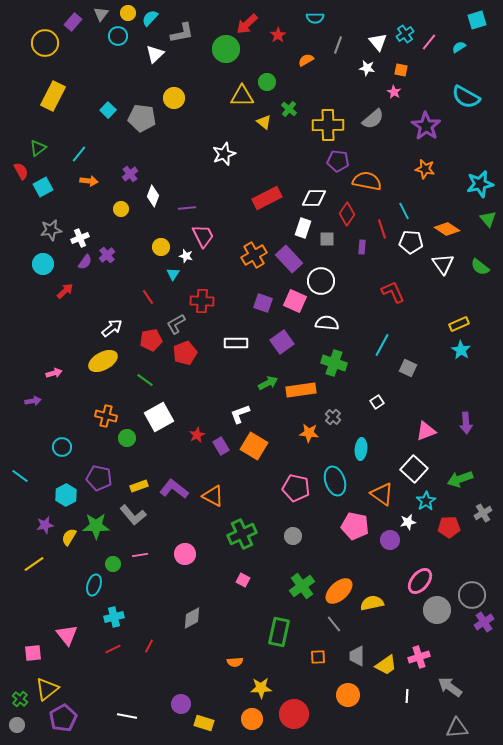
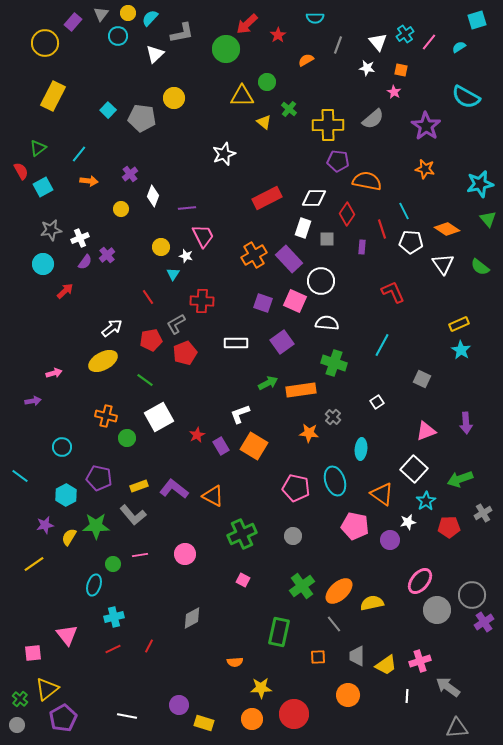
gray square at (408, 368): moved 14 px right, 11 px down
pink cross at (419, 657): moved 1 px right, 4 px down
gray arrow at (450, 687): moved 2 px left
purple circle at (181, 704): moved 2 px left, 1 px down
